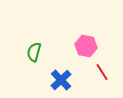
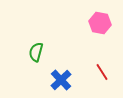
pink hexagon: moved 14 px right, 23 px up
green semicircle: moved 2 px right
